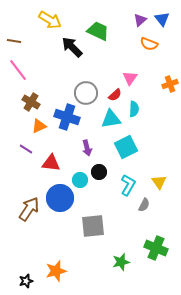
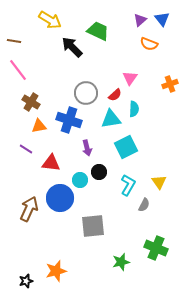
blue cross: moved 2 px right, 3 px down
orange triangle: rotated 14 degrees clockwise
brown arrow: rotated 10 degrees counterclockwise
